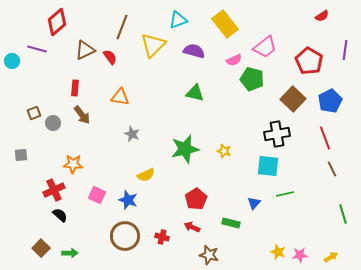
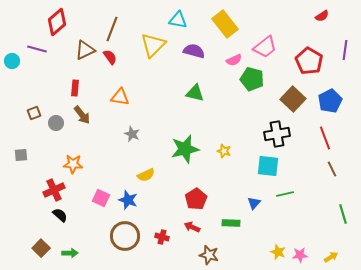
cyan triangle at (178, 20): rotated 30 degrees clockwise
brown line at (122, 27): moved 10 px left, 2 px down
gray circle at (53, 123): moved 3 px right
pink square at (97, 195): moved 4 px right, 3 px down
green rectangle at (231, 223): rotated 12 degrees counterclockwise
